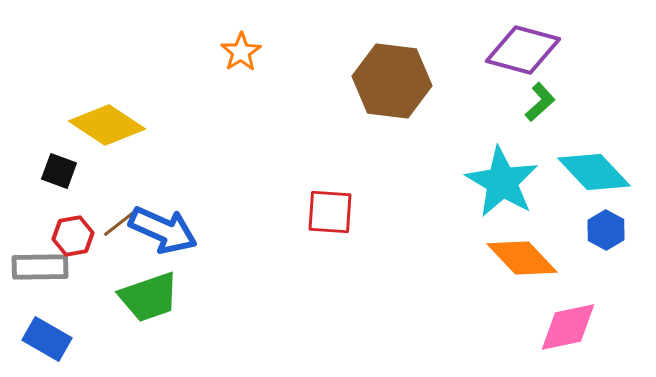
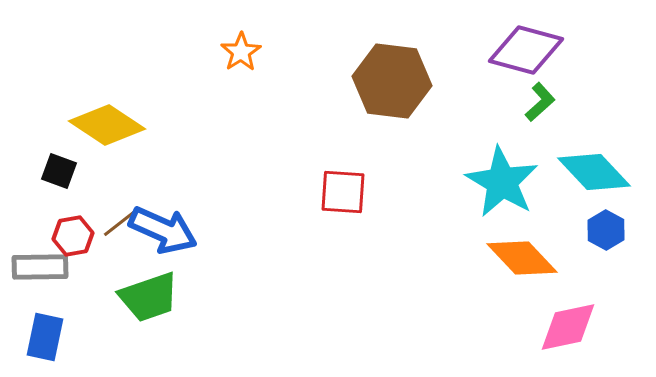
purple diamond: moved 3 px right
red square: moved 13 px right, 20 px up
blue rectangle: moved 2 px left, 2 px up; rotated 72 degrees clockwise
